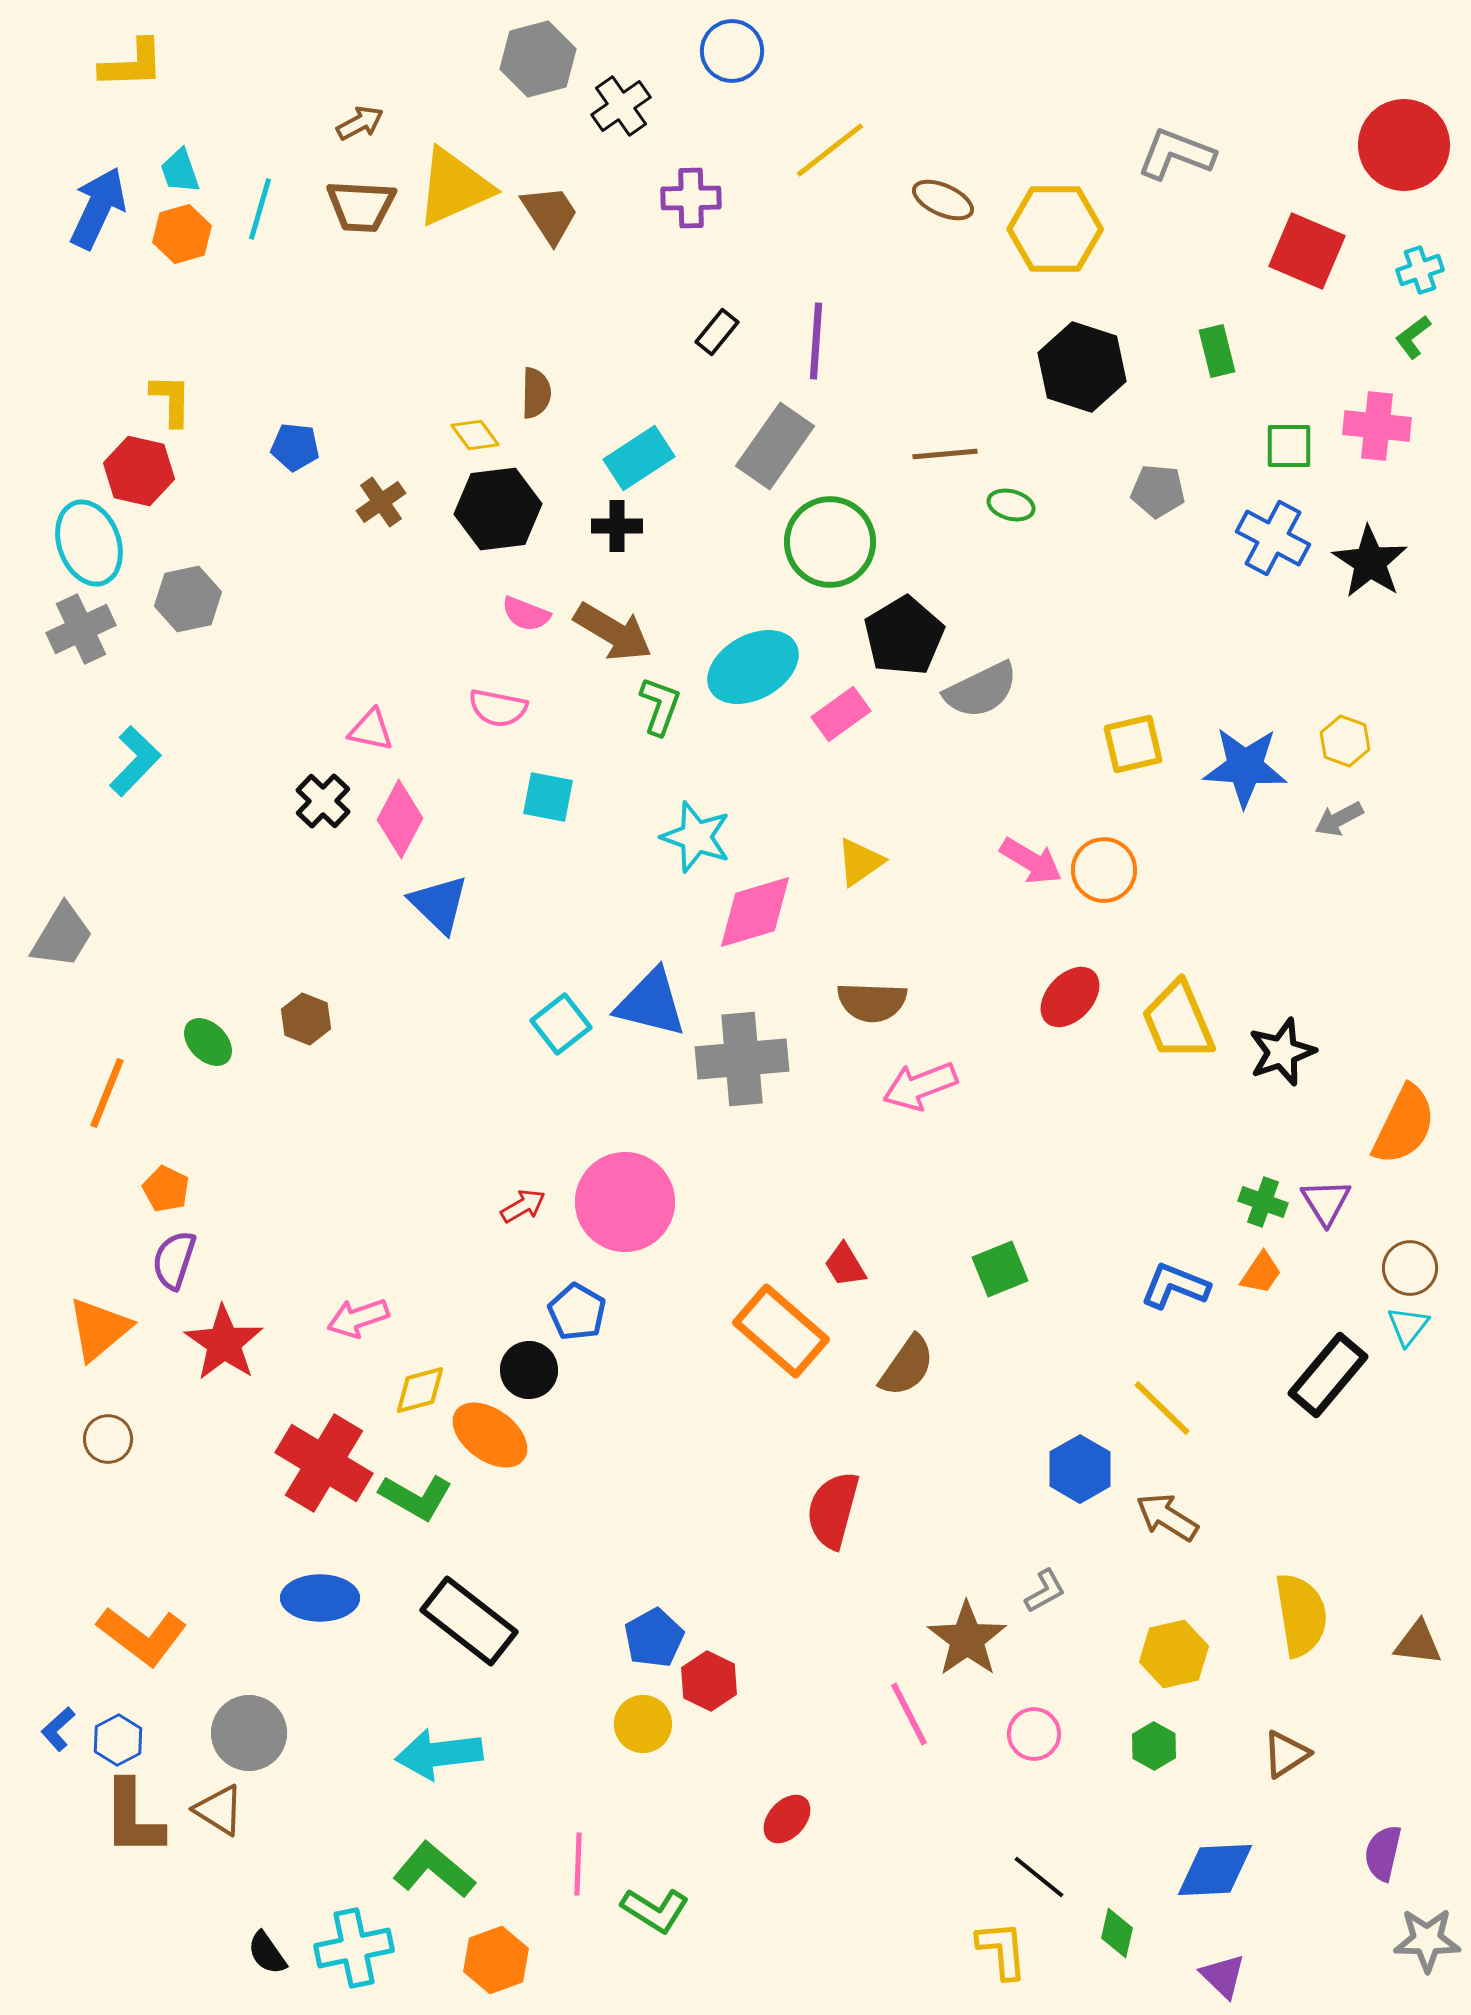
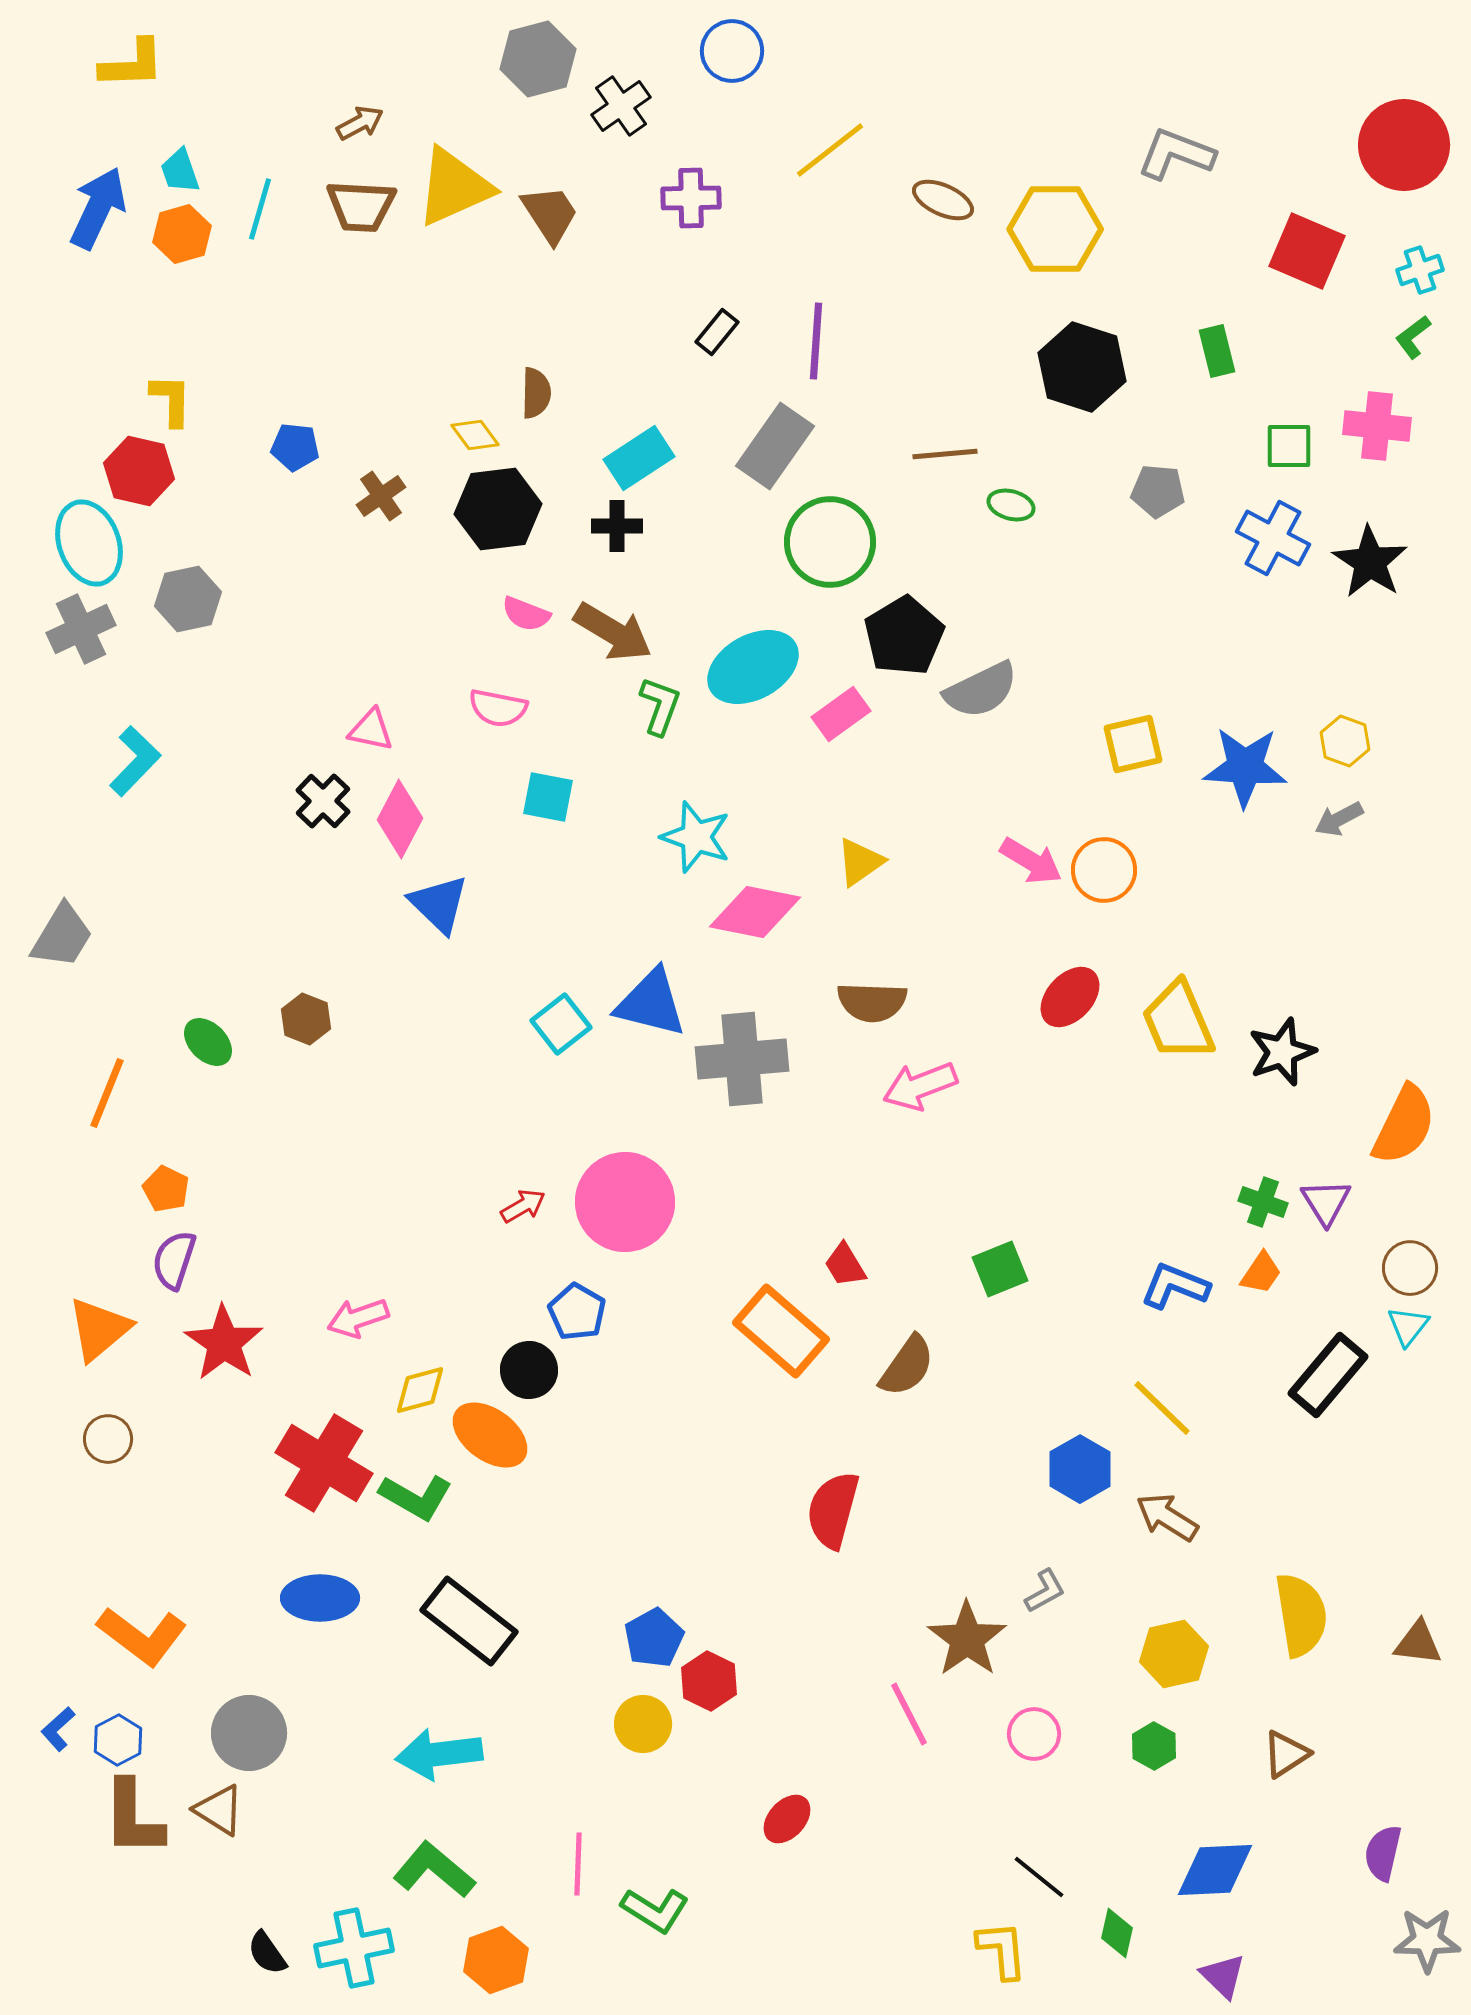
brown cross at (381, 502): moved 6 px up
pink diamond at (755, 912): rotated 28 degrees clockwise
